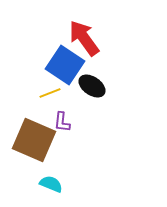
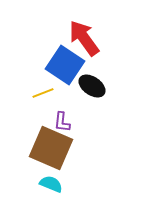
yellow line: moved 7 px left
brown square: moved 17 px right, 8 px down
